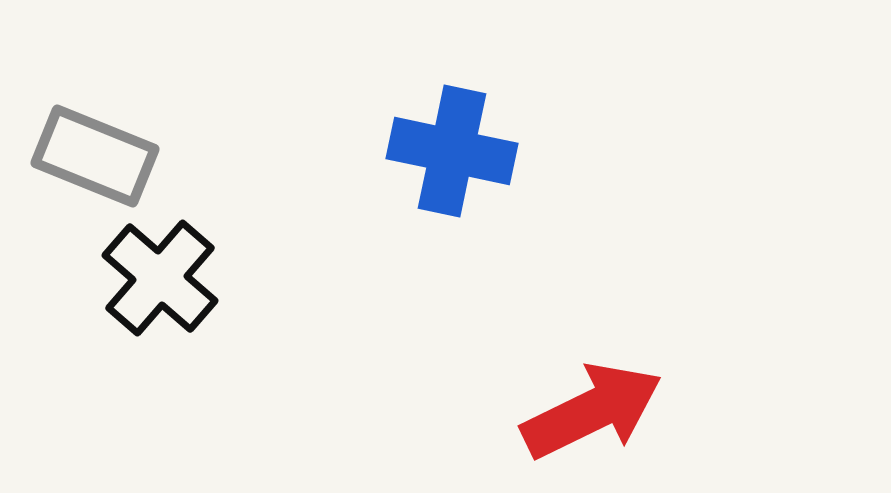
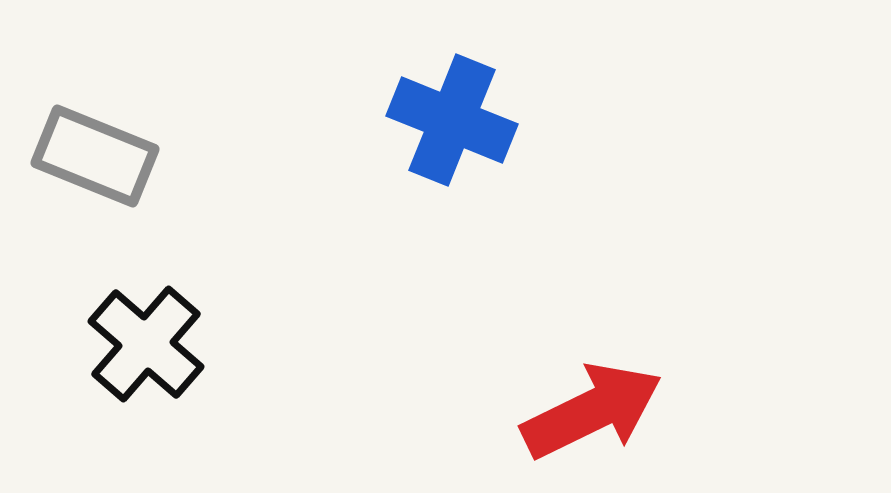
blue cross: moved 31 px up; rotated 10 degrees clockwise
black cross: moved 14 px left, 66 px down
